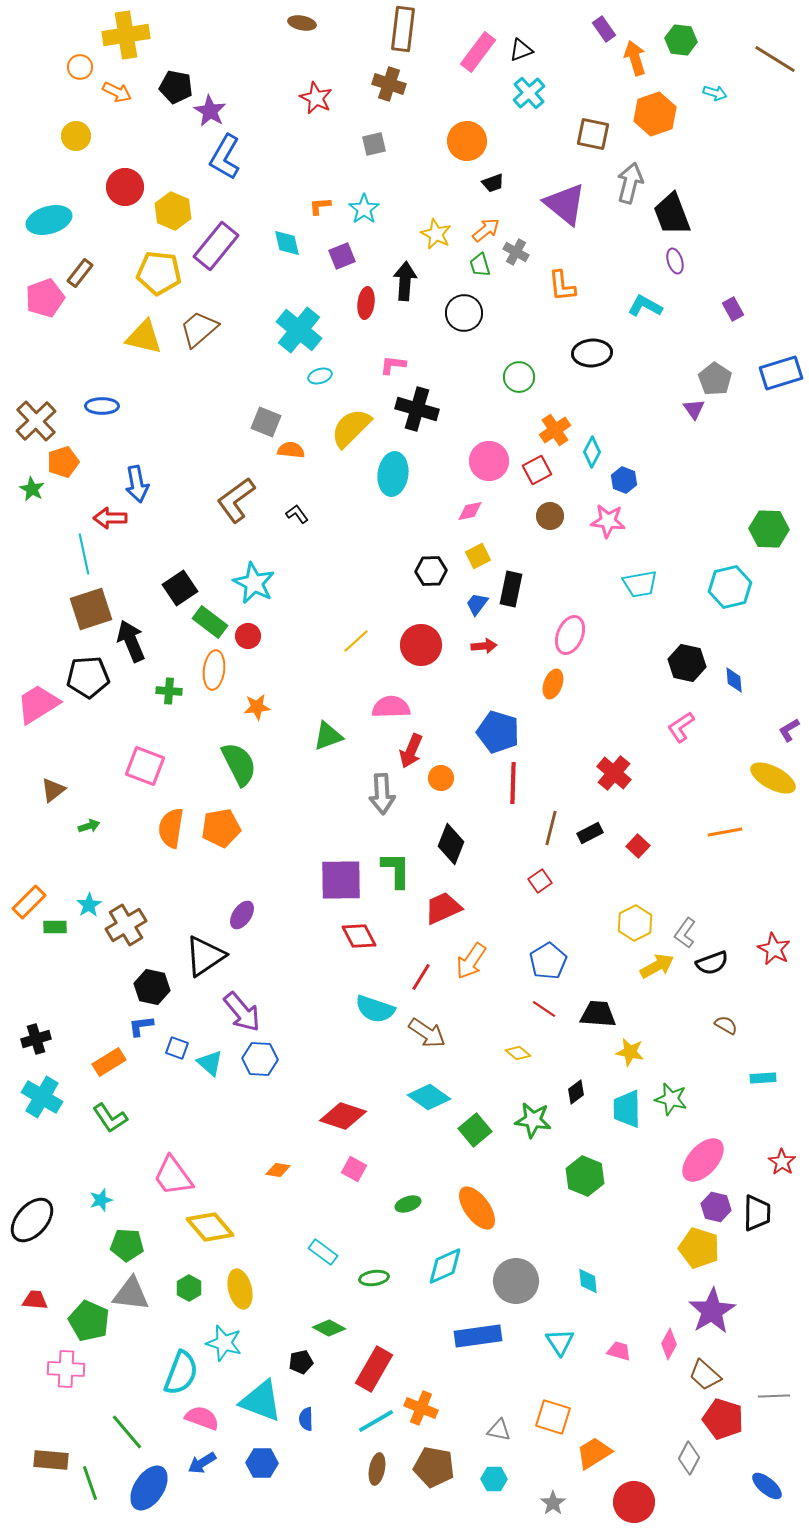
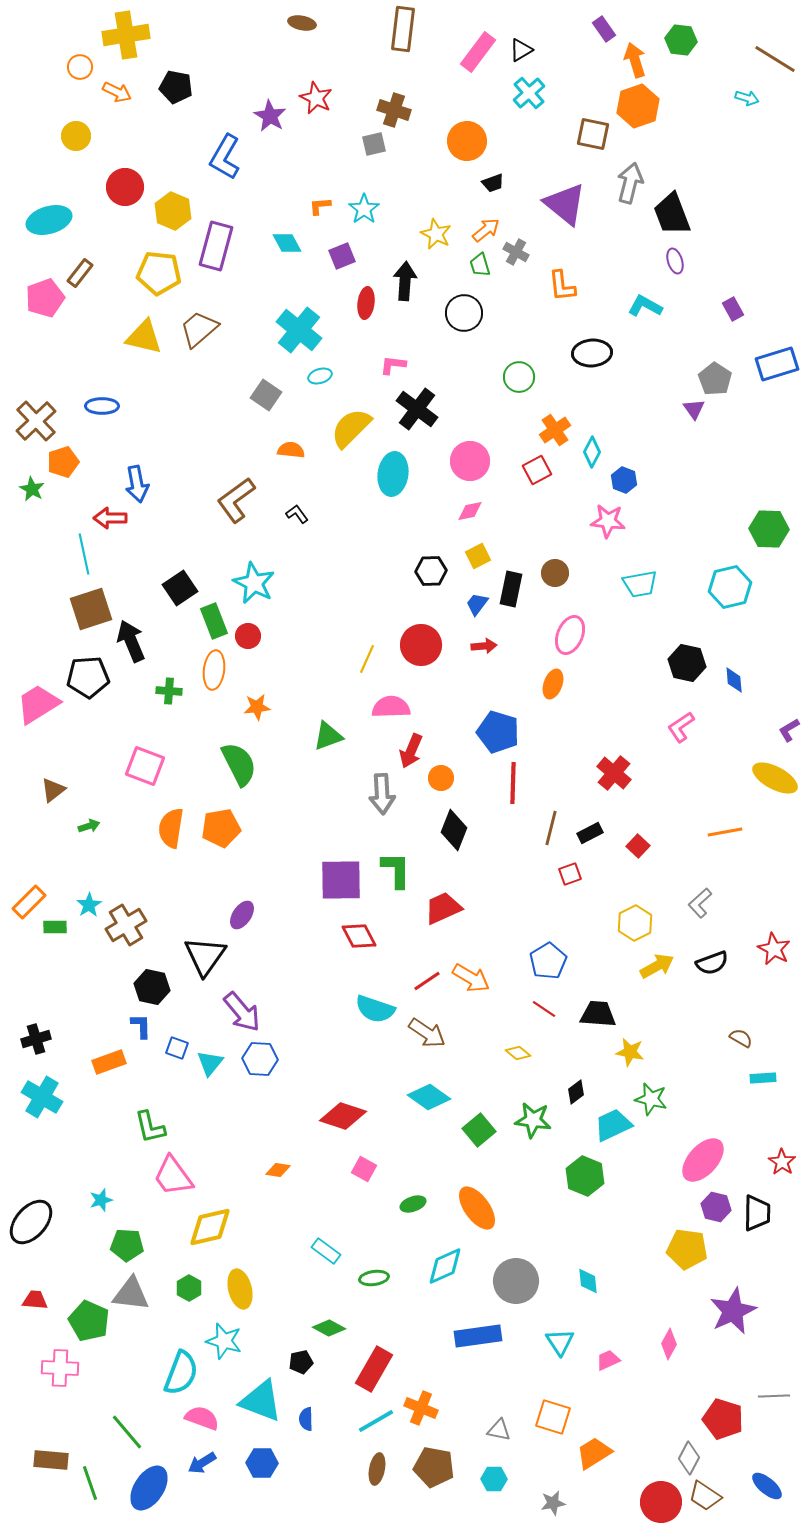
black triangle at (521, 50): rotated 10 degrees counterclockwise
orange arrow at (635, 58): moved 2 px down
brown cross at (389, 84): moved 5 px right, 26 px down
cyan arrow at (715, 93): moved 32 px right, 5 px down
purple star at (210, 111): moved 60 px right, 5 px down
orange hexagon at (655, 114): moved 17 px left, 8 px up
cyan diamond at (287, 243): rotated 16 degrees counterclockwise
purple rectangle at (216, 246): rotated 24 degrees counterclockwise
blue rectangle at (781, 373): moved 4 px left, 9 px up
black cross at (417, 409): rotated 21 degrees clockwise
gray square at (266, 422): moved 27 px up; rotated 12 degrees clockwise
pink circle at (489, 461): moved 19 px left
brown circle at (550, 516): moved 5 px right, 57 px down
green rectangle at (210, 622): moved 4 px right, 1 px up; rotated 32 degrees clockwise
yellow line at (356, 641): moved 11 px right, 18 px down; rotated 24 degrees counterclockwise
yellow ellipse at (773, 778): moved 2 px right
black diamond at (451, 844): moved 3 px right, 14 px up
red square at (540, 881): moved 30 px right, 7 px up; rotated 15 degrees clockwise
gray L-shape at (685, 933): moved 15 px right, 30 px up; rotated 12 degrees clockwise
black triangle at (205, 956): rotated 21 degrees counterclockwise
orange arrow at (471, 961): moved 17 px down; rotated 93 degrees counterclockwise
red line at (421, 977): moved 6 px right, 4 px down; rotated 24 degrees clockwise
brown semicircle at (726, 1025): moved 15 px right, 13 px down
blue L-shape at (141, 1026): rotated 96 degrees clockwise
orange rectangle at (109, 1062): rotated 12 degrees clockwise
cyan triangle at (210, 1063): rotated 28 degrees clockwise
green star at (671, 1099): moved 20 px left
cyan trapezoid at (627, 1109): moved 14 px left, 16 px down; rotated 66 degrees clockwise
green L-shape at (110, 1118): moved 40 px right, 9 px down; rotated 21 degrees clockwise
green square at (475, 1130): moved 4 px right
pink square at (354, 1169): moved 10 px right
green ellipse at (408, 1204): moved 5 px right
black ellipse at (32, 1220): moved 1 px left, 2 px down
yellow diamond at (210, 1227): rotated 63 degrees counterclockwise
yellow pentagon at (699, 1248): moved 12 px left, 1 px down; rotated 9 degrees counterclockwise
cyan rectangle at (323, 1252): moved 3 px right, 1 px up
purple star at (712, 1311): moved 21 px right; rotated 6 degrees clockwise
cyan star at (224, 1343): moved 2 px up
pink trapezoid at (619, 1351): moved 11 px left, 9 px down; rotated 40 degrees counterclockwise
pink cross at (66, 1369): moved 6 px left, 1 px up
brown trapezoid at (705, 1375): moved 121 px down; rotated 8 degrees counterclockwise
red circle at (634, 1502): moved 27 px right
gray star at (553, 1503): rotated 25 degrees clockwise
